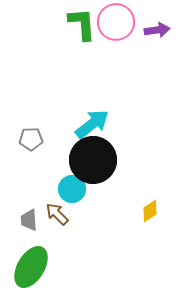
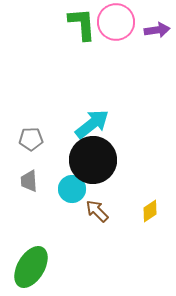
brown arrow: moved 40 px right, 3 px up
gray trapezoid: moved 39 px up
